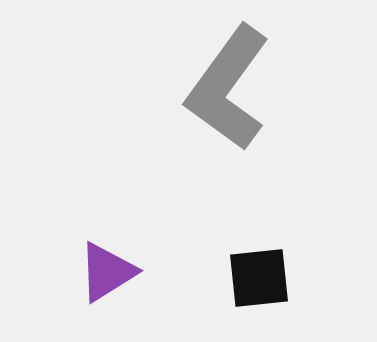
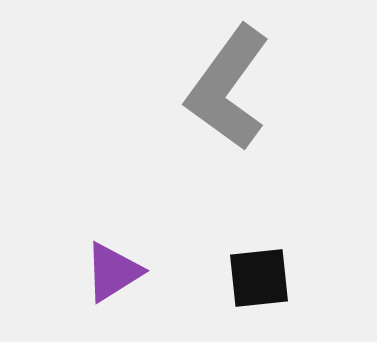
purple triangle: moved 6 px right
